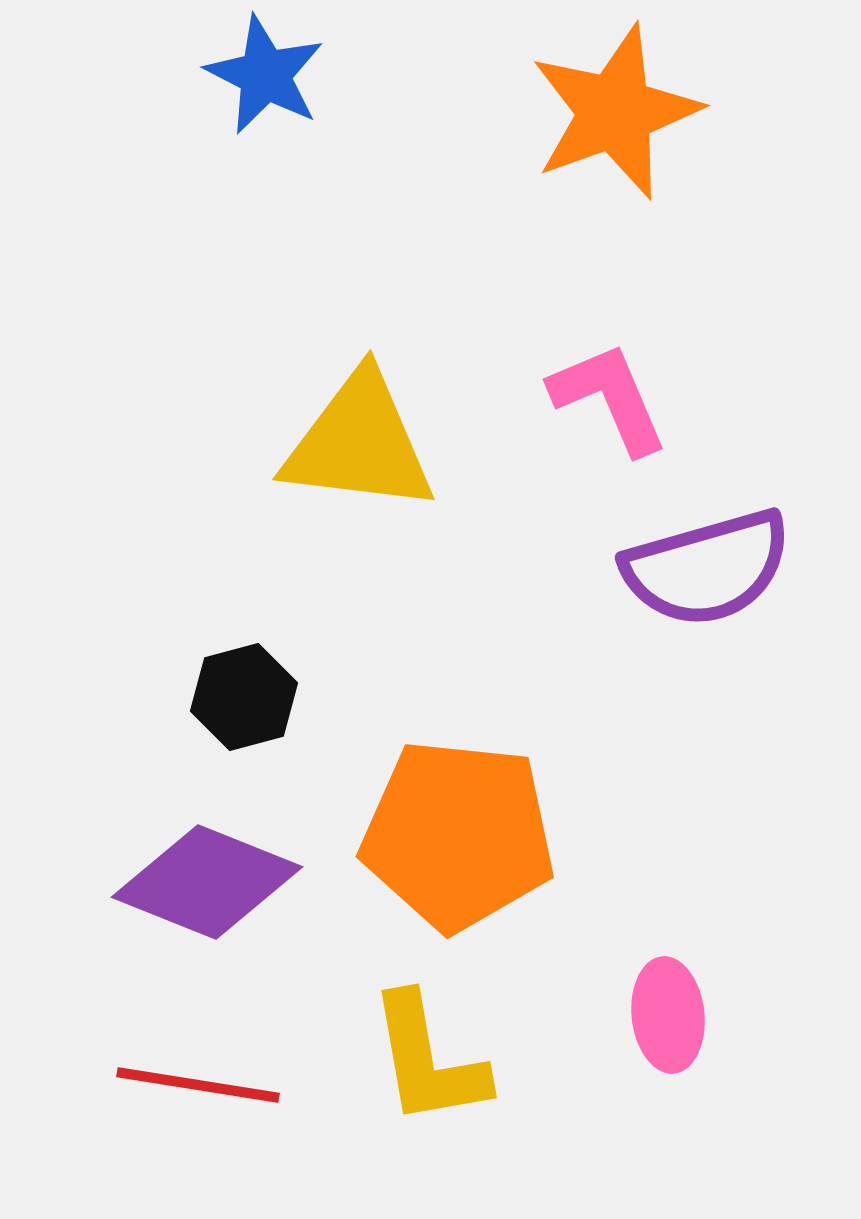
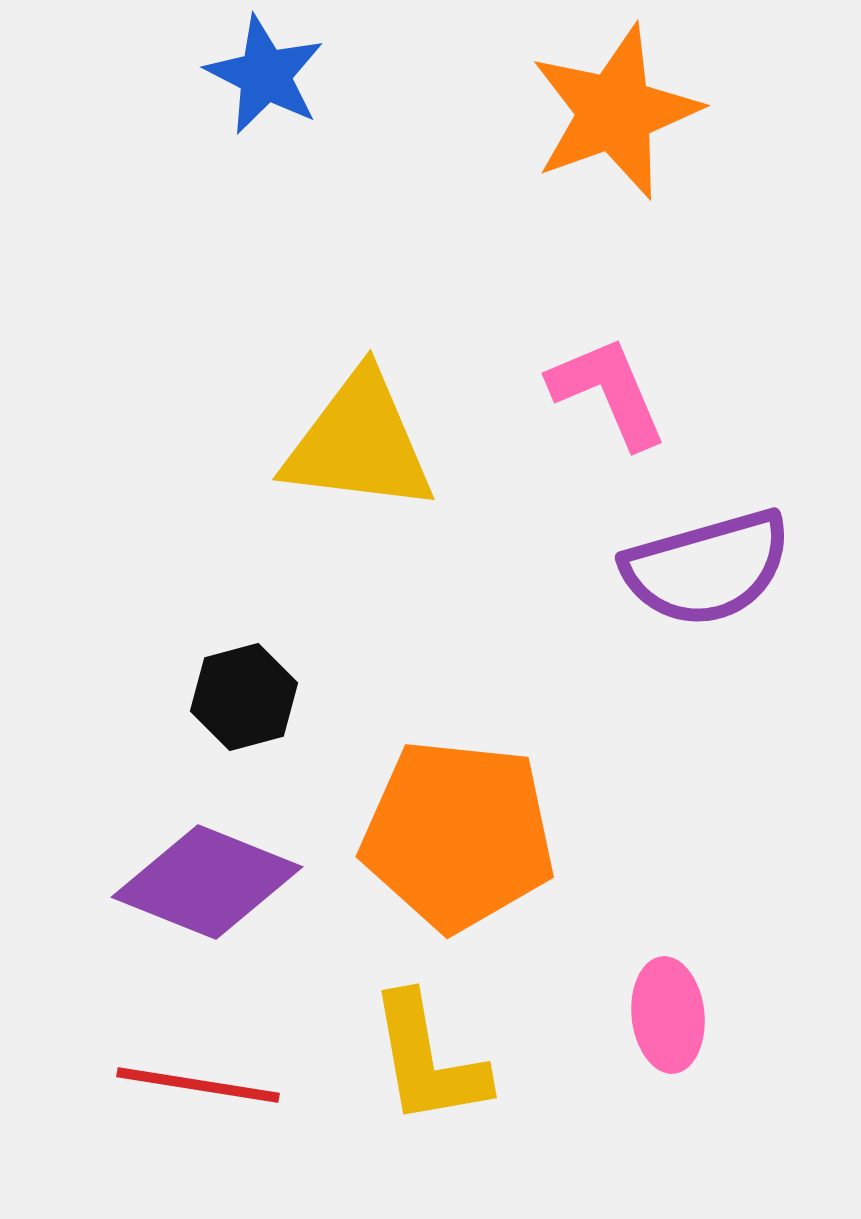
pink L-shape: moved 1 px left, 6 px up
